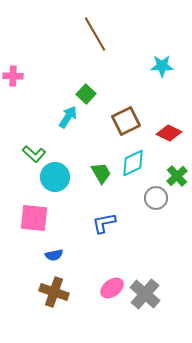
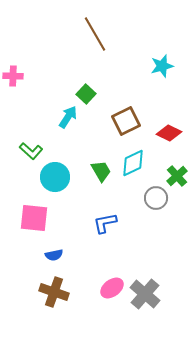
cyan star: rotated 15 degrees counterclockwise
green L-shape: moved 3 px left, 3 px up
green trapezoid: moved 2 px up
blue L-shape: moved 1 px right
